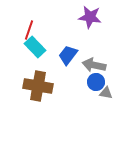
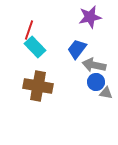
purple star: rotated 20 degrees counterclockwise
blue trapezoid: moved 9 px right, 6 px up
